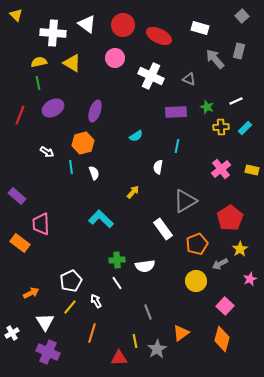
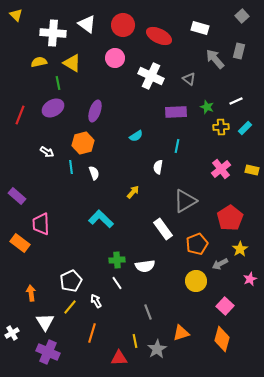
gray triangle at (189, 79): rotated 16 degrees clockwise
green line at (38, 83): moved 20 px right
orange arrow at (31, 293): rotated 70 degrees counterclockwise
orange triangle at (181, 333): rotated 18 degrees clockwise
